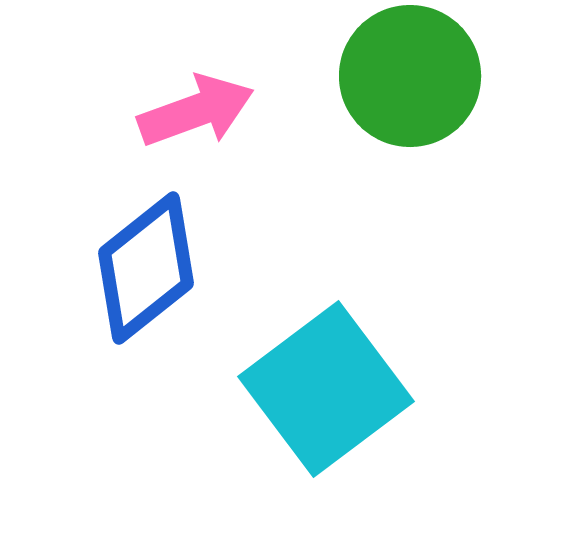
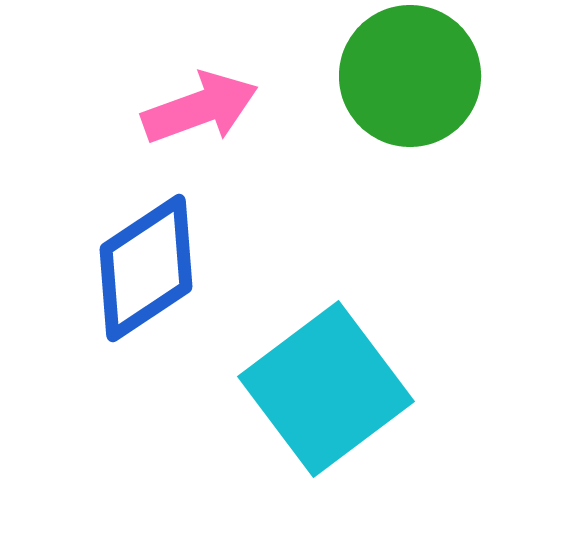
pink arrow: moved 4 px right, 3 px up
blue diamond: rotated 5 degrees clockwise
